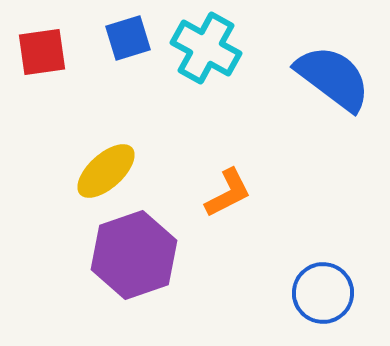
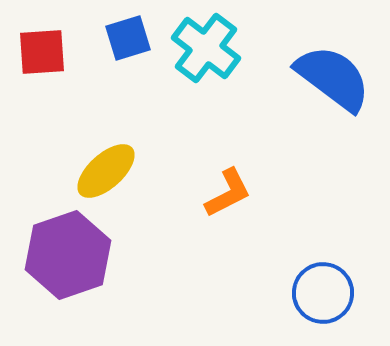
cyan cross: rotated 8 degrees clockwise
red square: rotated 4 degrees clockwise
purple hexagon: moved 66 px left
